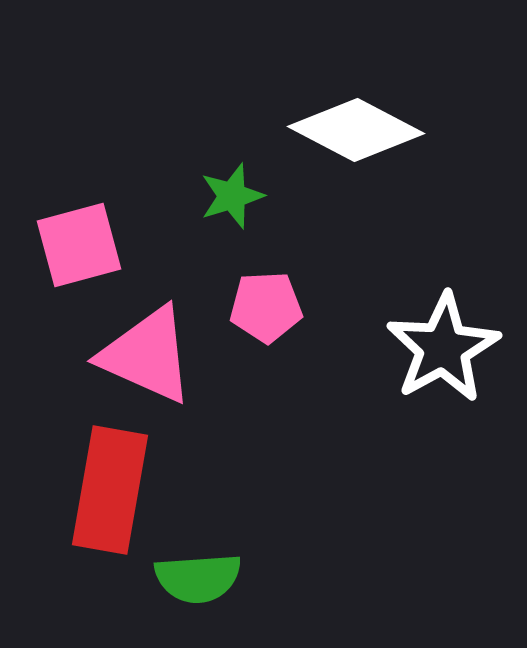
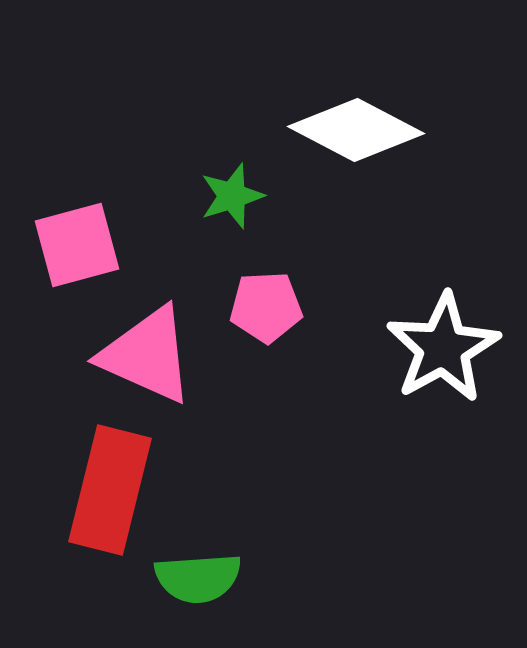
pink square: moved 2 px left
red rectangle: rotated 4 degrees clockwise
